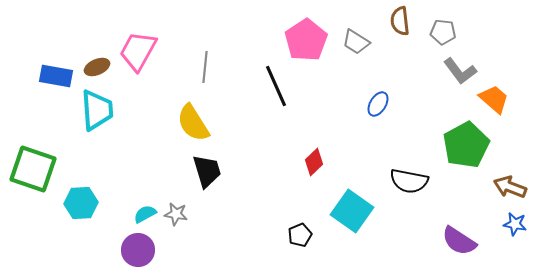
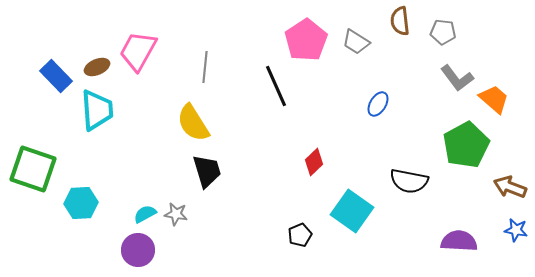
gray L-shape: moved 3 px left, 7 px down
blue rectangle: rotated 36 degrees clockwise
blue star: moved 1 px right, 6 px down
purple semicircle: rotated 150 degrees clockwise
